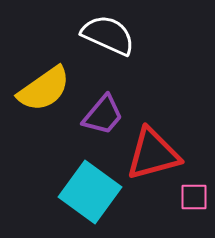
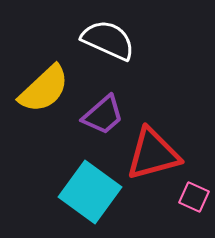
white semicircle: moved 5 px down
yellow semicircle: rotated 8 degrees counterclockwise
purple trapezoid: rotated 9 degrees clockwise
pink square: rotated 24 degrees clockwise
